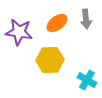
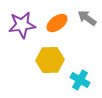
gray arrow: moved 1 px right, 1 px up; rotated 132 degrees clockwise
purple star: moved 3 px right, 7 px up; rotated 16 degrees counterclockwise
cyan cross: moved 7 px left
